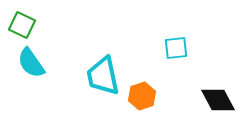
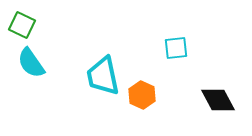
orange hexagon: moved 1 px up; rotated 16 degrees counterclockwise
